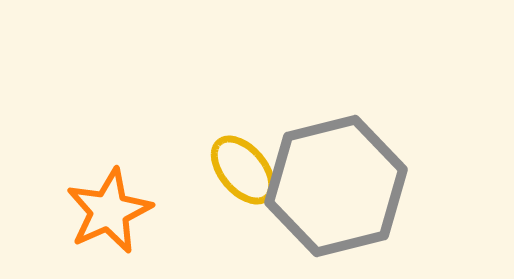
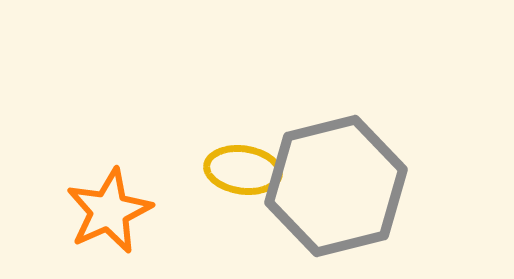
yellow ellipse: rotated 42 degrees counterclockwise
